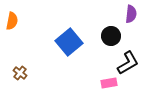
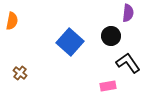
purple semicircle: moved 3 px left, 1 px up
blue square: moved 1 px right; rotated 8 degrees counterclockwise
black L-shape: rotated 95 degrees counterclockwise
pink rectangle: moved 1 px left, 3 px down
